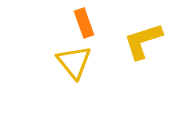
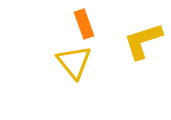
orange rectangle: moved 1 px down
